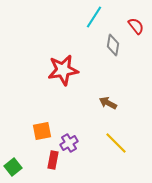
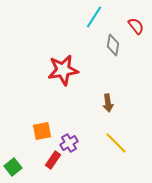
brown arrow: rotated 126 degrees counterclockwise
red rectangle: rotated 24 degrees clockwise
